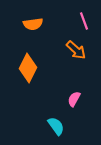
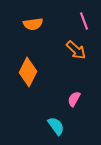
orange diamond: moved 4 px down
